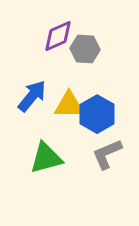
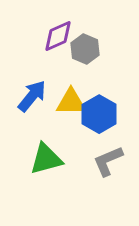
gray hexagon: rotated 20 degrees clockwise
yellow triangle: moved 2 px right, 3 px up
blue hexagon: moved 2 px right
gray L-shape: moved 1 px right, 7 px down
green triangle: moved 1 px down
